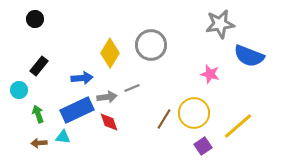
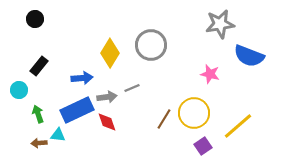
red diamond: moved 2 px left
cyan triangle: moved 5 px left, 2 px up
